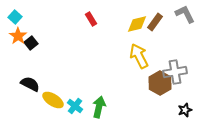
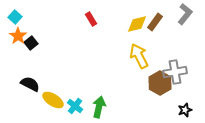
gray L-shape: rotated 65 degrees clockwise
